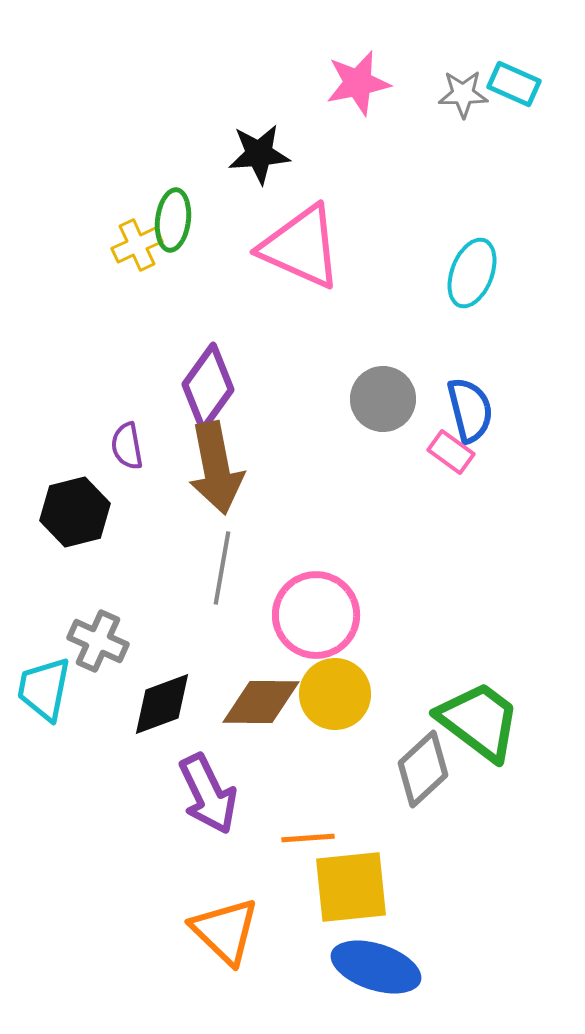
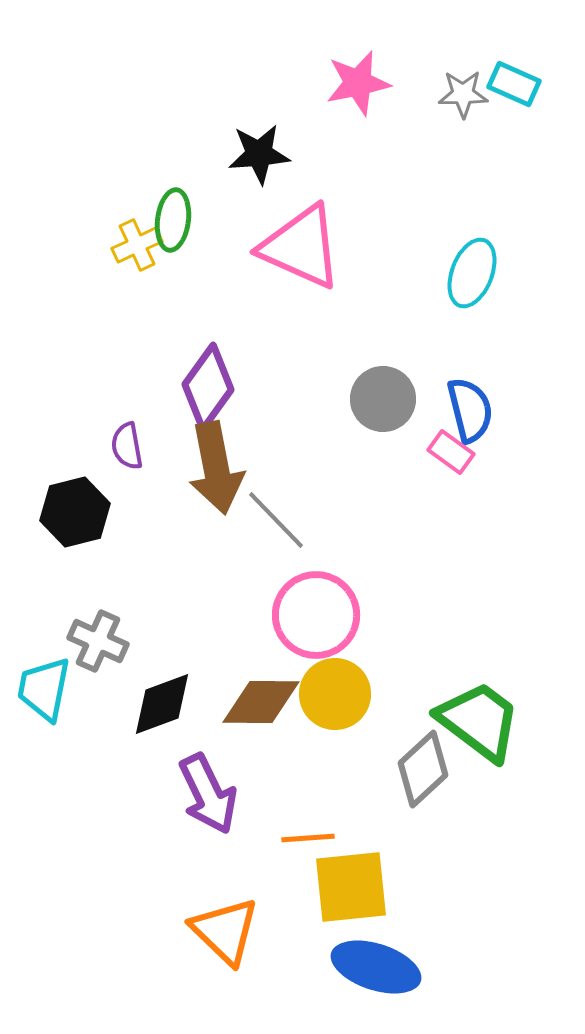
gray line: moved 54 px right, 48 px up; rotated 54 degrees counterclockwise
